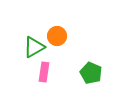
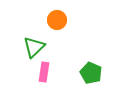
orange circle: moved 16 px up
green triangle: rotated 15 degrees counterclockwise
